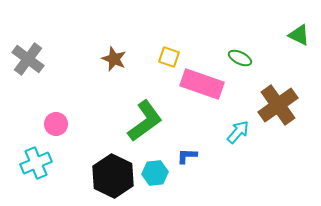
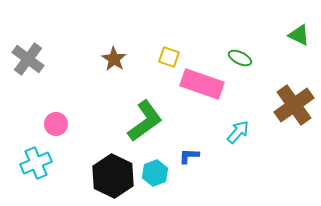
brown star: rotated 10 degrees clockwise
brown cross: moved 16 px right
blue L-shape: moved 2 px right
cyan hexagon: rotated 15 degrees counterclockwise
